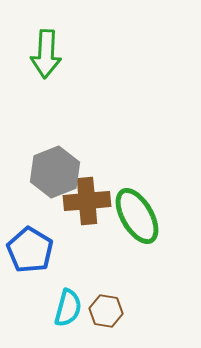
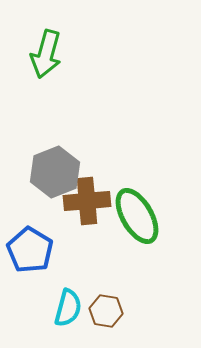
green arrow: rotated 12 degrees clockwise
